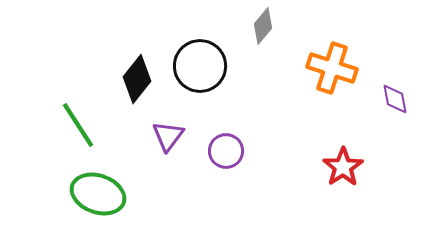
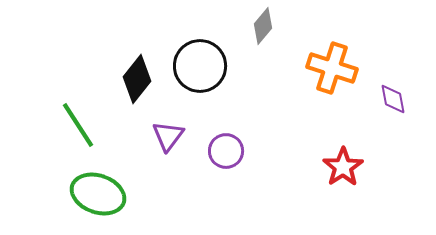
purple diamond: moved 2 px left
